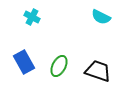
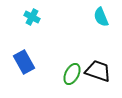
cyan semicircle: rotated 42 degrees clockwise
green ellipse: moved 13 px right, 8 px down
